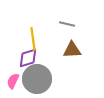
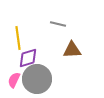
gray line: moved 9 px left
yellow line: moved 15 px left, 1 px up
pink semicircle: moved 1 px right, 1 px up
